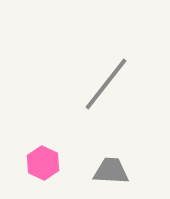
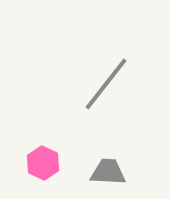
gray trapezoid: moved 3 px left, 1 px down
